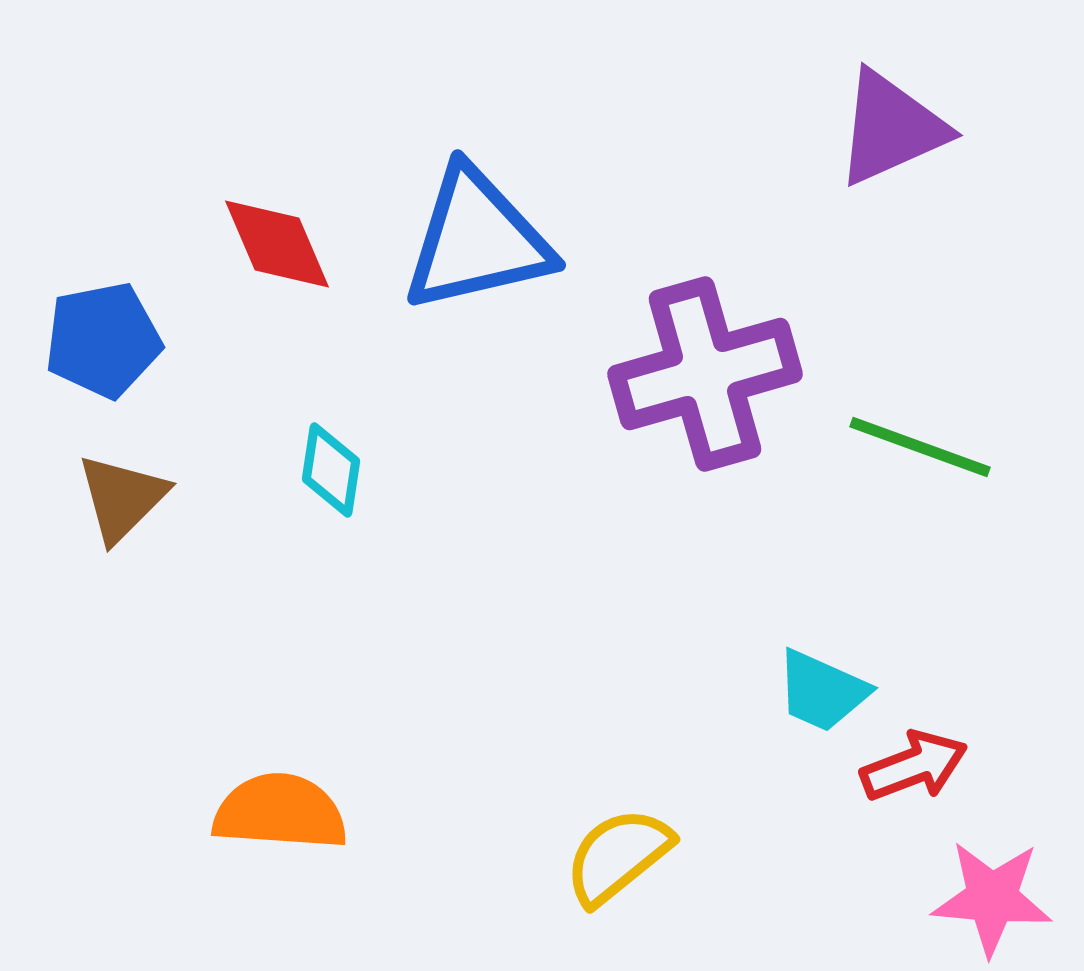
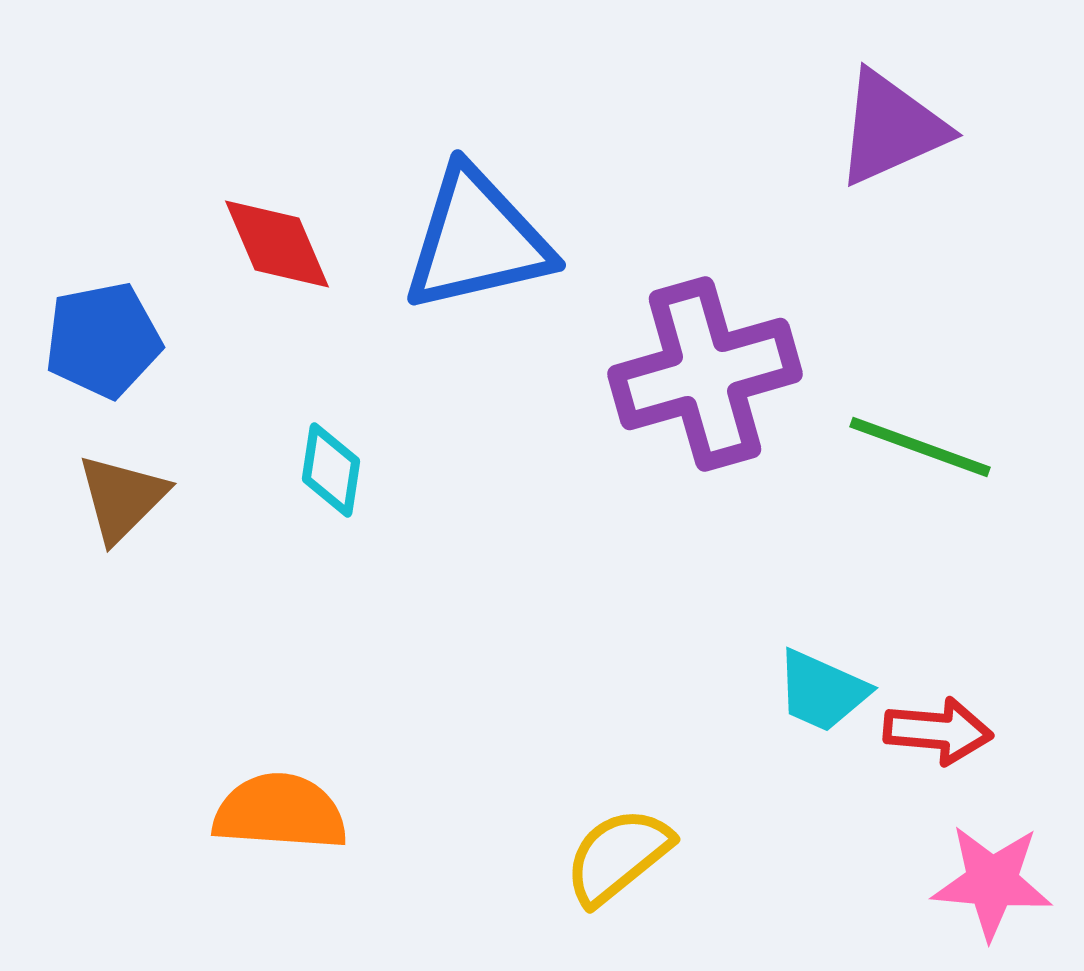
red arrow: moved 24 px right, 35 px up; rotated 26 degrees clockwise
pink star: moved 16 px up
